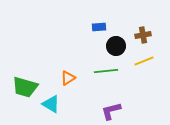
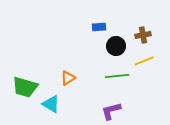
green line: moved 11 px right, 5 px down
